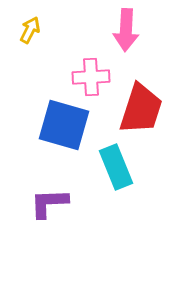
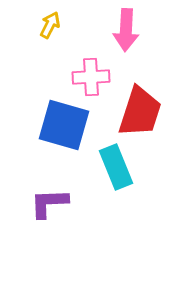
yellow arrow: moved 20 px right, 5 px up
red trapezoid: moved 1 px left, 3 px down
